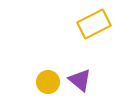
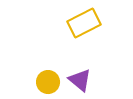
yellow rectangle: moved 10 px left, 1 px up
